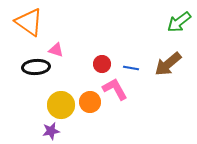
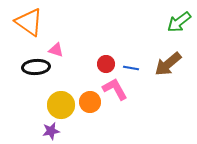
red circle: moved 4 px right
